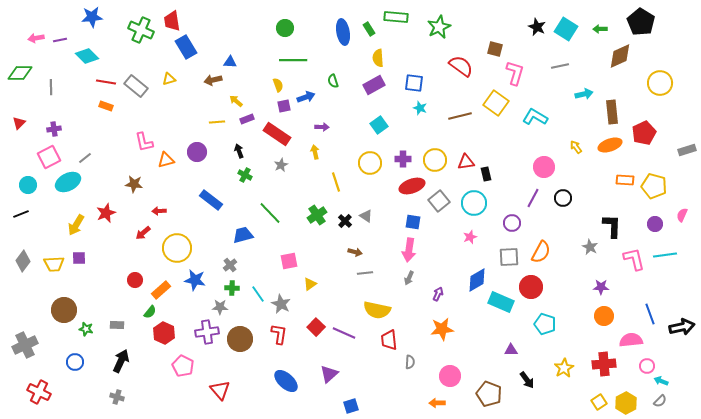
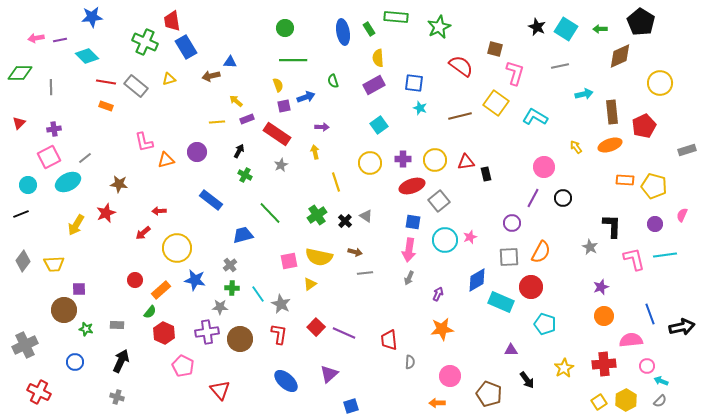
green cross at (141, 30): moved 4 px right, 12 px down
brown arrow at (213, 80): moved 2 px left, 4 px up
red pentagon at (644, 133): moved 7 px up
black arrow at (239, 151): rotated 48 degrees clockwise
brown star at (134, 184): moved 15 px left
cyan circle at (474, 203): moved 29 px left, 37 px down
purple square at (79, 258): moved 31 px down
purple star at (601, 287): rotated 21 degrees counterclockwise
yellow semicircle at (377, 310): moved 58 px left, 53 px up
yellow hexagon at (626, 403): moved 3 px up
